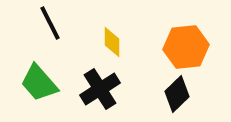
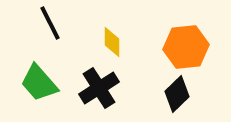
black cross: moved 1 px left, 1 px up
